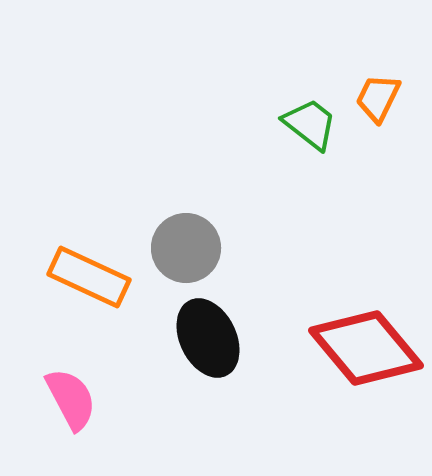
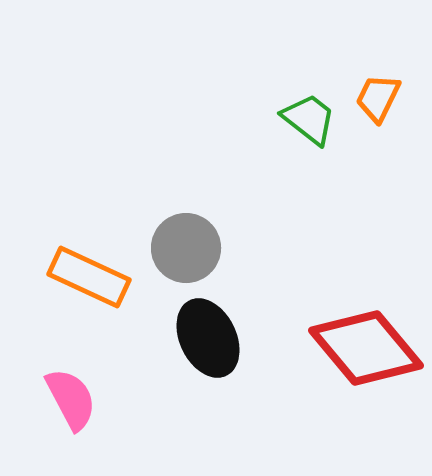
green trapezoid: moved 1 px left, 5 px up
